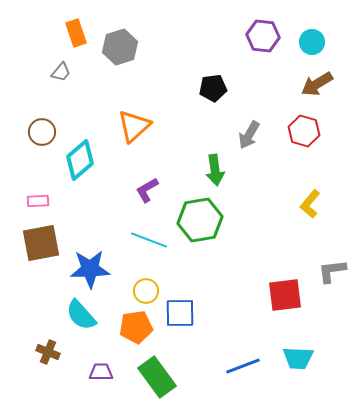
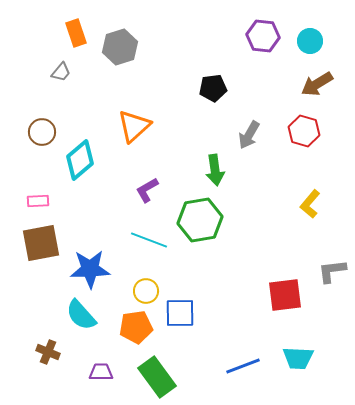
cyan circle: moved 2 px left, 1 px up
